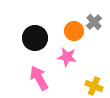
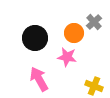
orange circle: moved 2 px down
pink arrow: moved 1 px down
